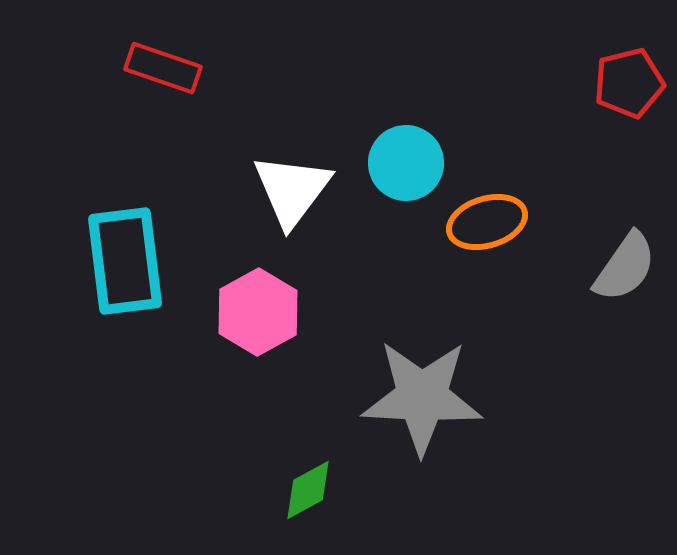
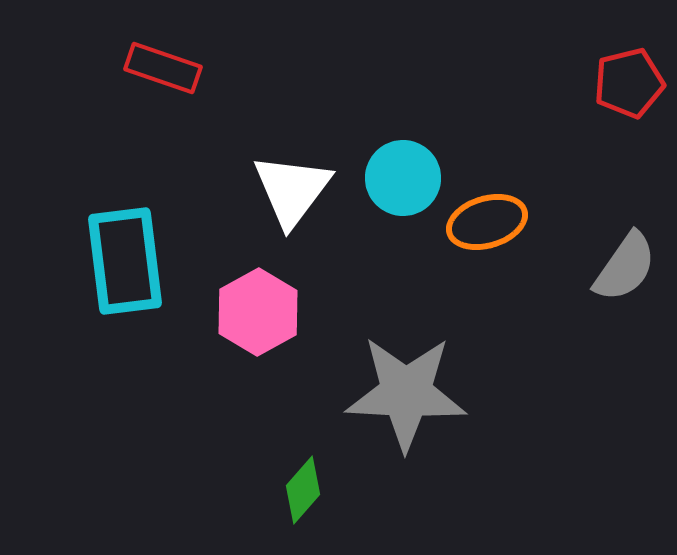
cyan circle: moved 3 px left, 15 px down
gray star: moved 16 px left, 4 px up
green diamond: moved 5 px left; rotated 20 degrees counterclockwise
